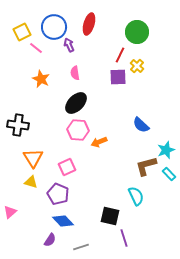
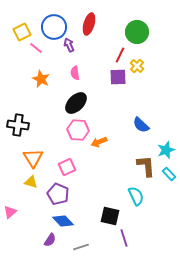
brown L-shape: rotated 100 degrees clockwise
